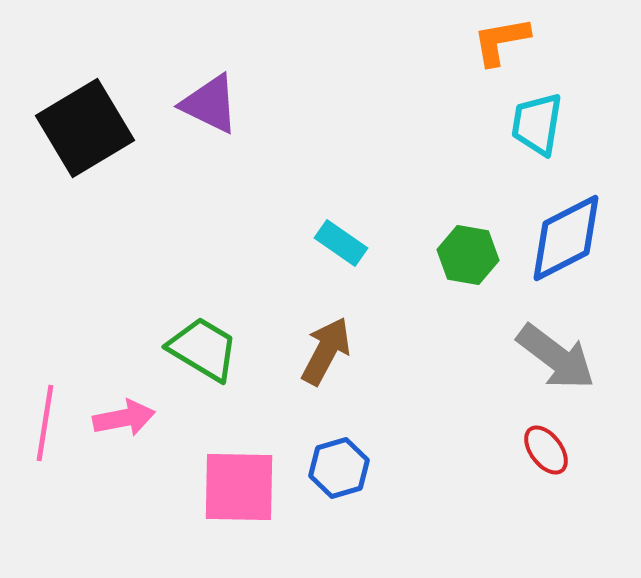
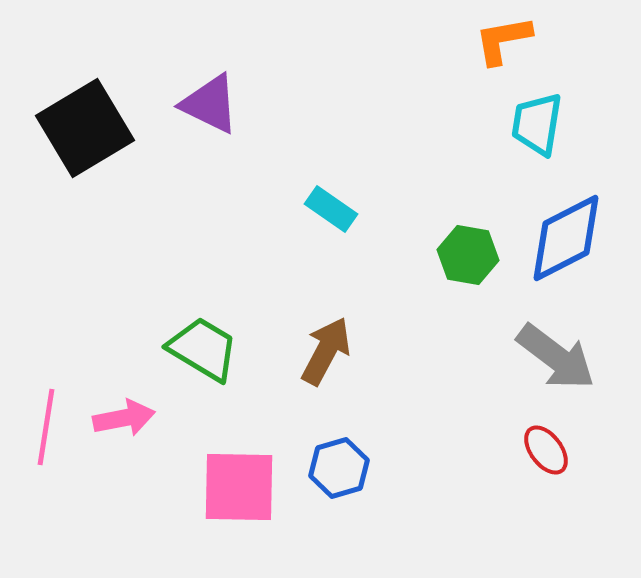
orange L-shape: moved 2 px right, 1 px up
cyan rectangle: moved 10 px left, 34 px up
pink line: moved 1 px right, 4 px down
